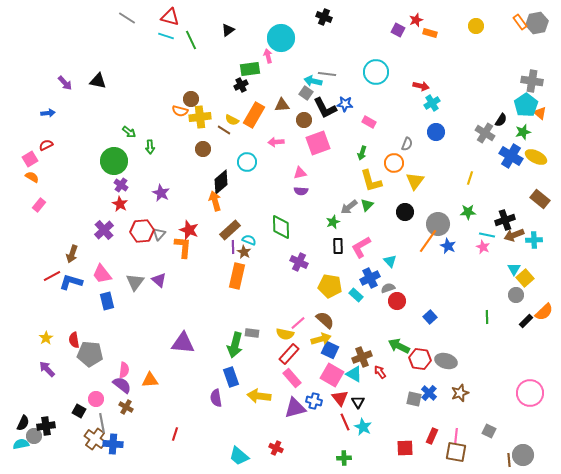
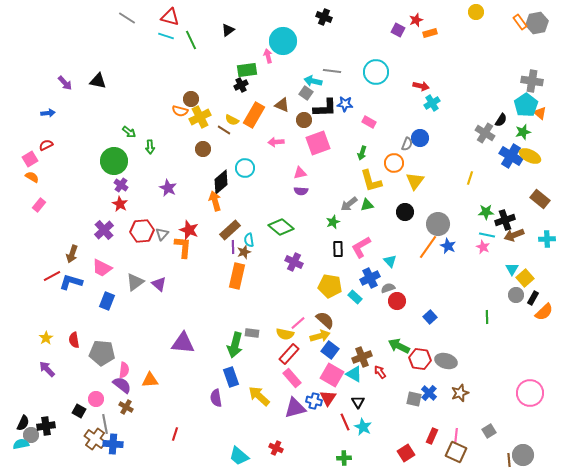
yellow circle at (476, 26): moved 14 px up
orange rectangle at (430, 33): rotated 32 degrees counterclockwise
cyan circle at (281, 38): moved 2 px right, 3 px down
green rectangle at (250, 69): moved 3 px left, 1 px down
gray line at (327, 74): moved 5 px right, 3 px up
brown triangle at (282, 105): rotated 28 degrees clockwise
black L-shape at (325, 108): rotated 65 degrees counterclockwise
yellow cross at (200, 117): rotated 20 degrees counterclockwise
blue circle at (436, 132): moved 16 px left, 6 px down
yellow ellipse at (536, 157): moved 6 px left, 1 px up
cyan circle at (247, 162): moved 2 px left, 6 px down
purple star at (161, 193): moved 7 px right, 5 px up
green triangle at (367, 205): rotated 32 degrees clockwise
gray arrow at (349, 207): moved 3 px up
green star at (468, 212): moved 18 px right
green diamond at (281, 227): rotated 50 degrees counterclockwise
gray triangle at (159, 234): moved 3 px right
cyan semicircle at (249, 240): rotated 120 degrees counterclockwise
cyan cross at (534, 240): moved 13 px right, 1 px up
orange line at (428, 241): moved 6 px down
black rectangle at (338, 246): moved 3 px down
brown star at (244, 252): rotated 24 degrees clockwise
purple cross at (299, 262): moved 5 px left
cyan triangle at (514, 269): moved 2 px left
pink trapezoid at (102, 274): moved 6 px up; rotated 25 degrees counterclockwise
purple triangle at (159, 280): moved 4 px down
gray triangle at (135, 282): rotated 18 degrees clockwise
cyan rectangle at (356, 295): moved 1 px left, 2 px down
blue rectangle at (107, 301): rotated 36 degrees clockwise
black rectangle at (526, 321): moved 7 px right, 23 px up; rotated 16 degrees counterclockwise
yellow arrow at (321, 339): moved 1 px left, 3 px up
blue square at (330, 350): rotated 12 degrees clockwise
gray pentagon at (90, 354): moved 12 px right, 1 px up
yellow arrow at (259, 396): rotated 35 degrees clockwise
red triangle at (340, 398): moved 12 px left; rotated 12 degrees clockwise
gray line at (102, 423): moved 3 px right, 1 px down
gray square at (489, 431): rotated 32 degrees clockwise
gray circle at (34, 436): moved 3 px left, 1 px up
red square at (405, 448): moved 1 px right, 5 px down; rotated 30 degrees counterclockwise
brown square at (456, 452): rotated 15 degrees clockwise
